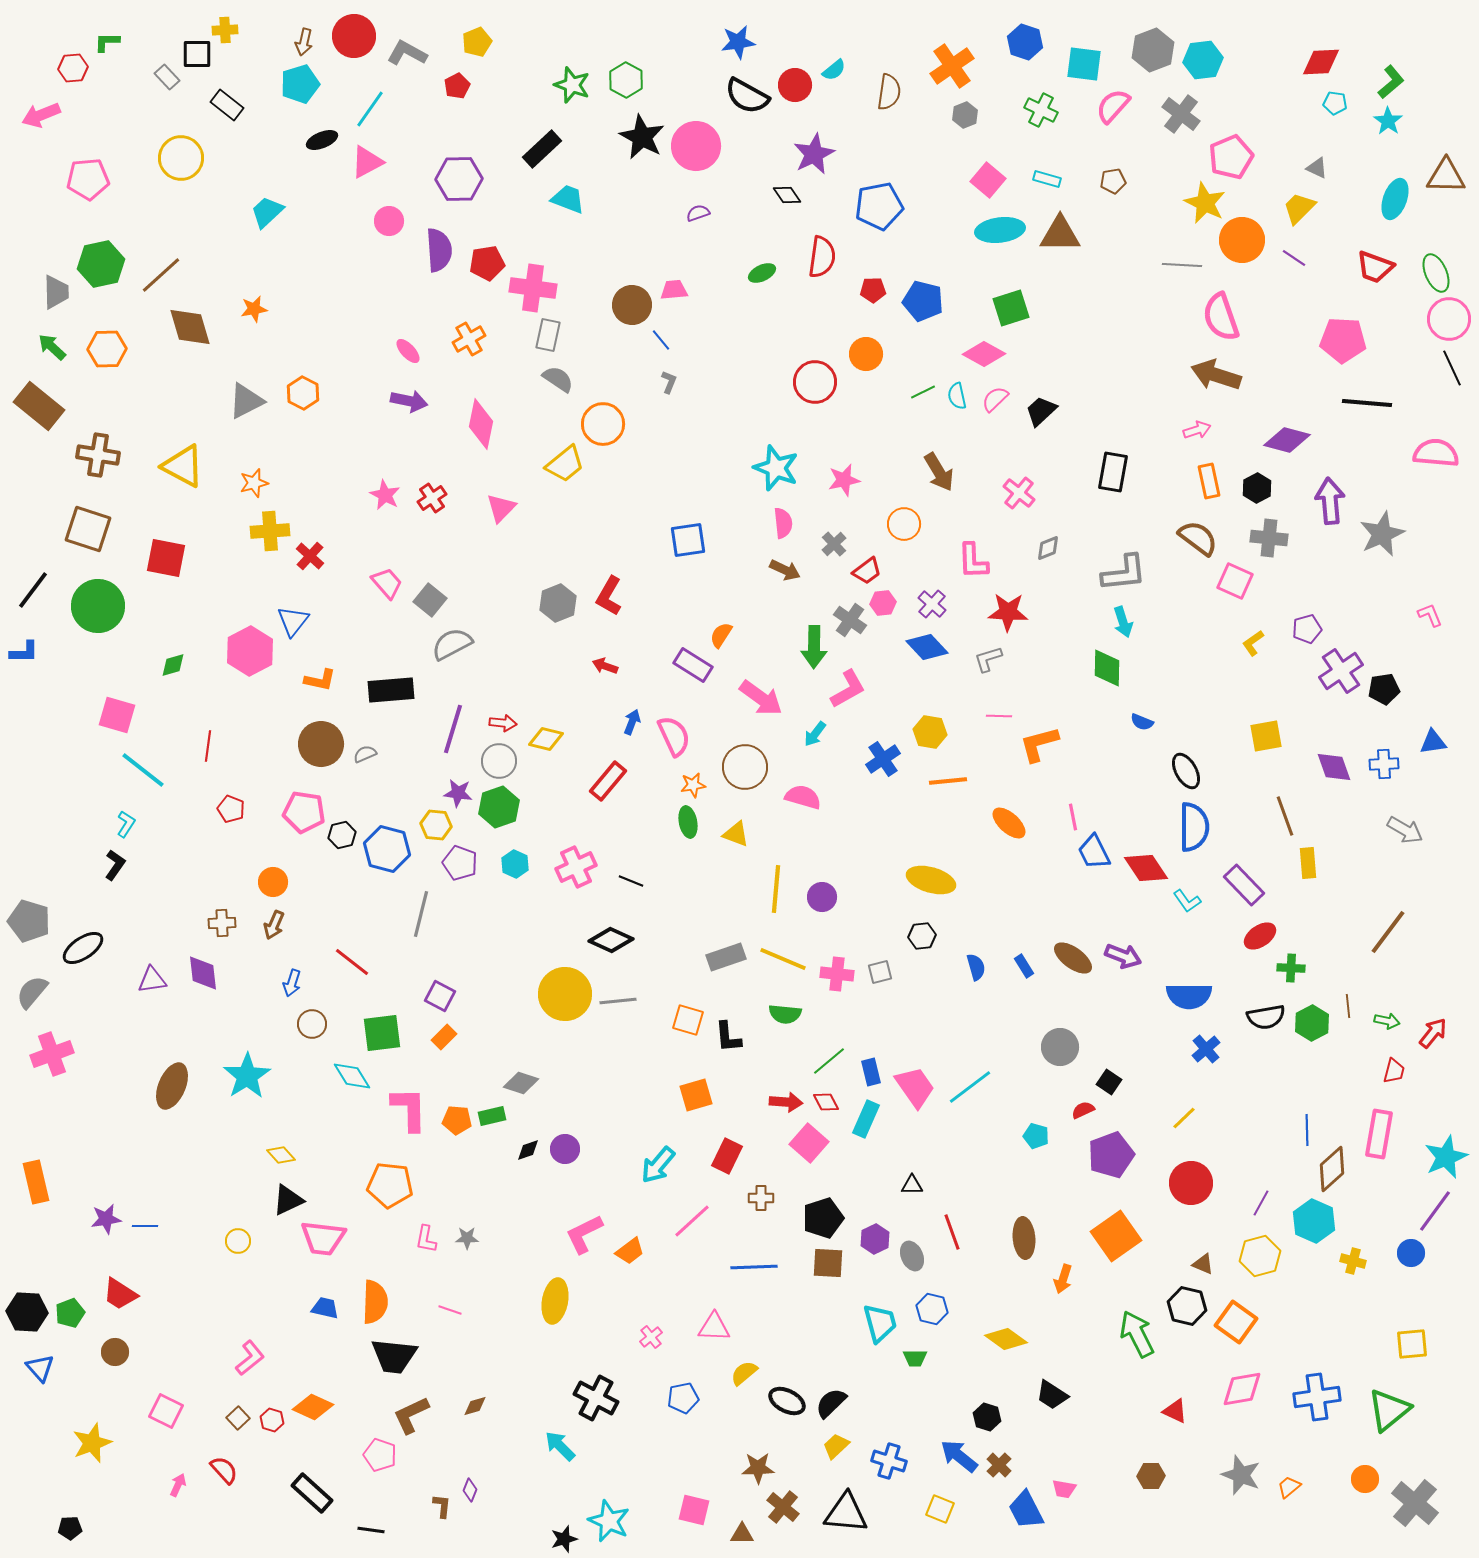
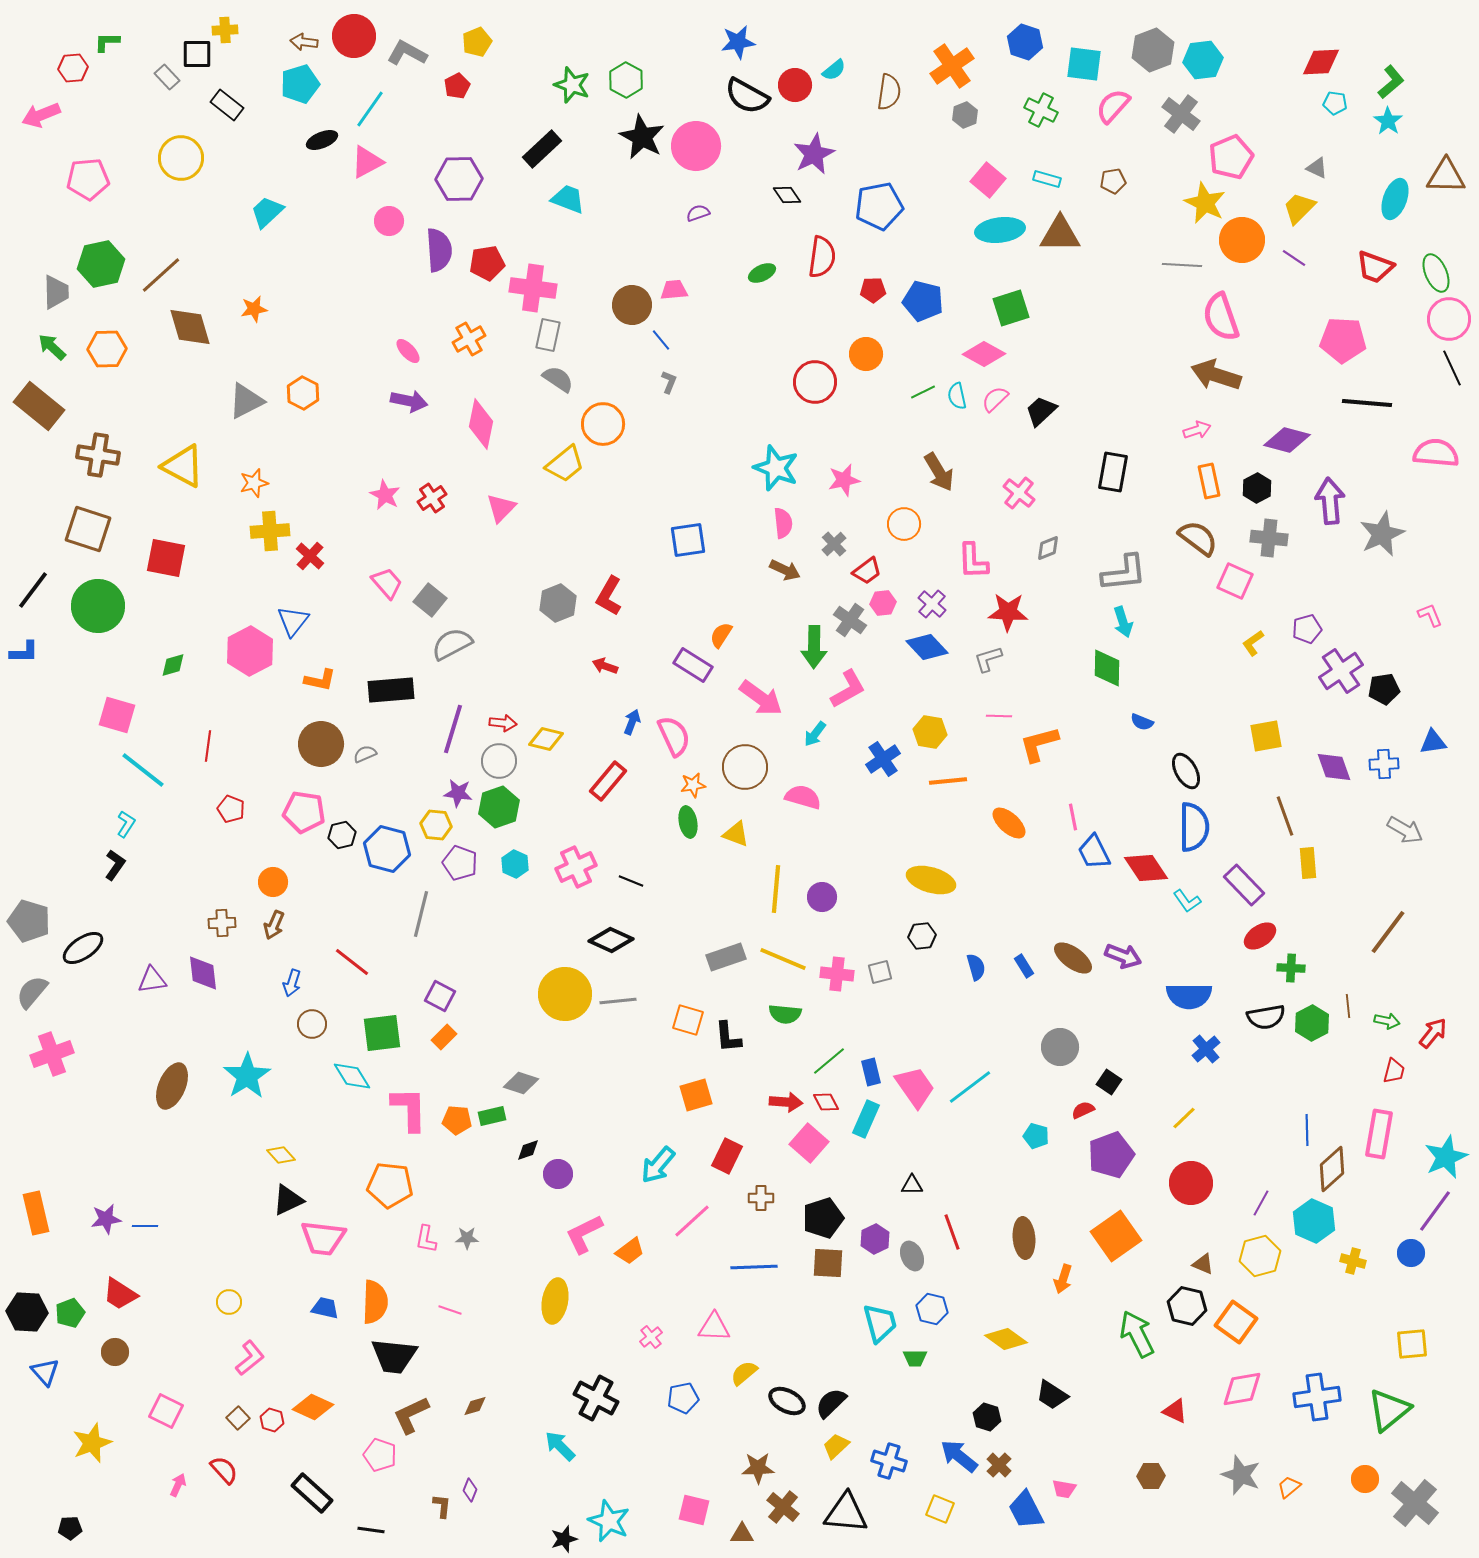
brown arrow at (304, 42): rotated 84 degrees clockwise
purple circle at (565, 1149): moved 7 px left, 25 px down
orange rectangle at (36, 1182): moved 31 px down
yellow circle at (238, 1241): moved 9 px left, 61 px down
blue triangle at (40, 1368): moved 5 px right, 4 px down
